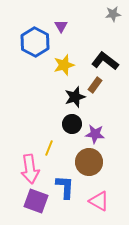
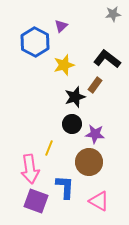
purple triangle: rotated 16 degrees clockwise
black L-shape: moved 2 px right, 2 px up
